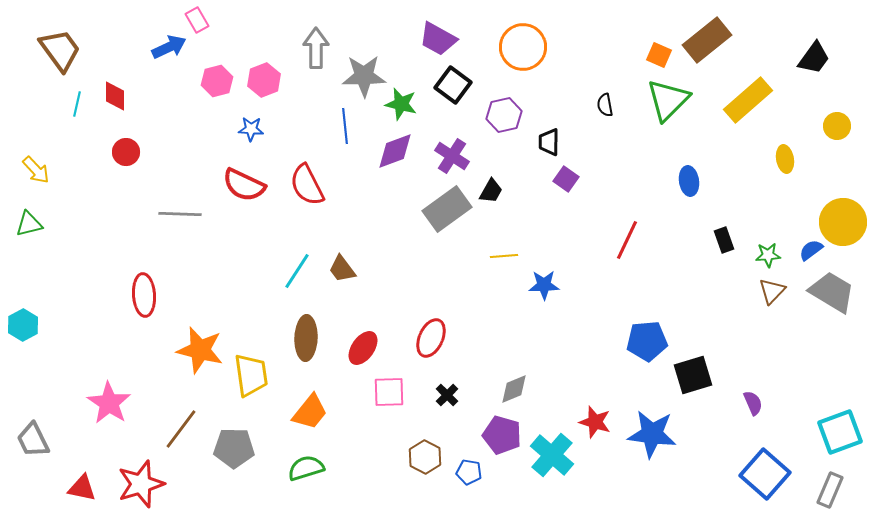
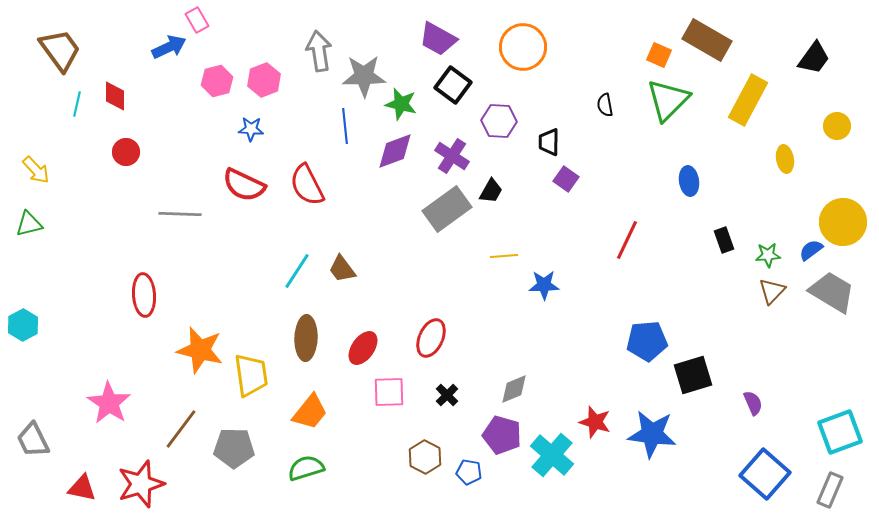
brown rectangle at (707, 40): rotated 69 degrees clockwise
gray arrow at (316, 48): moved 3 px right, 3 px down; rotated 9 degrees counterclockwise
yellow rectangle at (748, 100): rotated 21 degrees counterclockwise
purple hexagon at (504, 115): moved 5 px left, 6 px down; rotated 16 degrees clockwise
